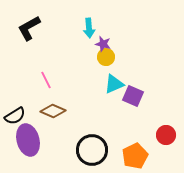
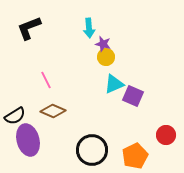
black L-shape: rotated 8 degrees clockwise
